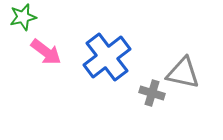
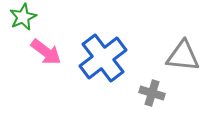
green star: rotated 12 degrees counterclockwise
blue cross: moved 4 px left, 1 px down
gray triangle: moved 17 px up; rotated 6 degrees counterclockwise
